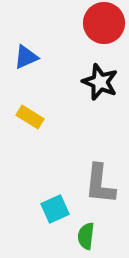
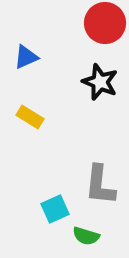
red circle: moved 1 px right
gray L-shape: moved 1 px down
green semicircle: rotated 80 degrees counterclockwise
